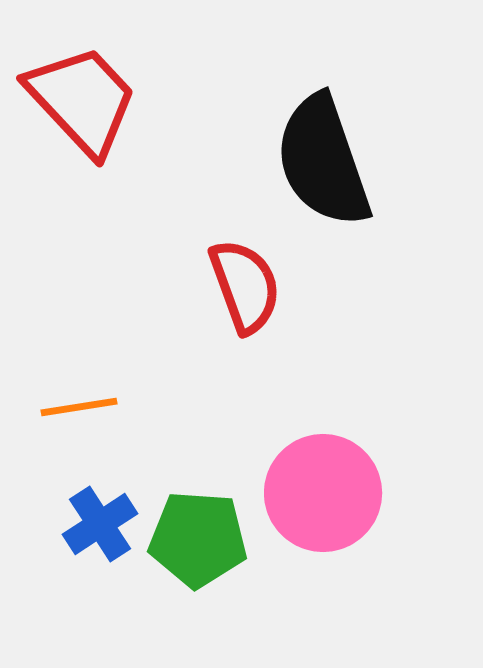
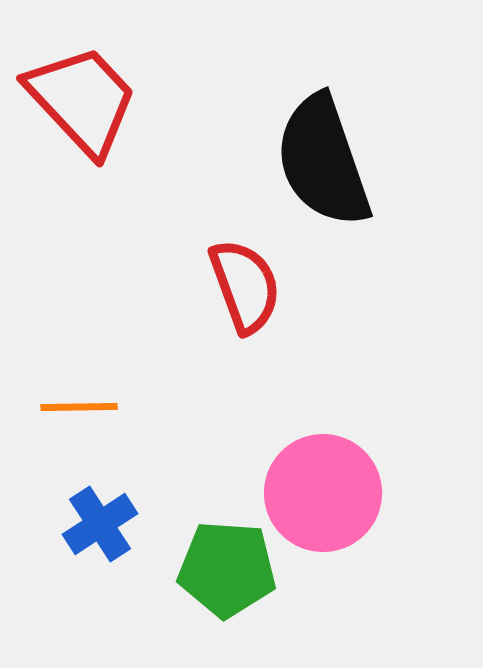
orange line: rotated 8 degrees clockwise
green pentagon: moved 29 px right, 30 px down
